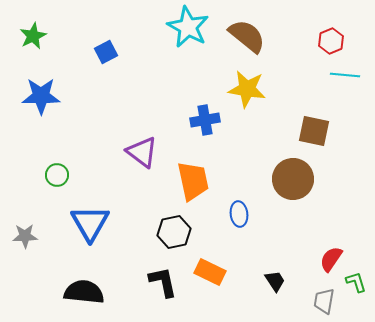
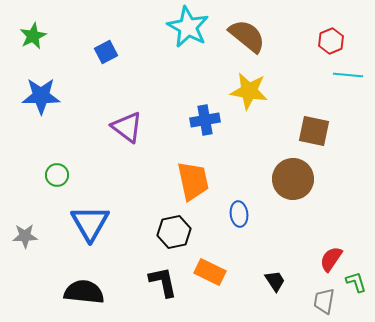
cyan line: moved 3 px right
yellow star: moved 2 px right, 2 px down
purple triangle: moved 15 px left, 25 px up
